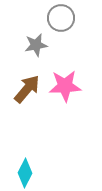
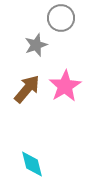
gray star: rotated 10 degrees counterclockwise
pink star: rotated 28 degrees counterclockwise
cyan diamond: moved 7 px right, 9 px up; rotated 40 degrees counterclockwise
